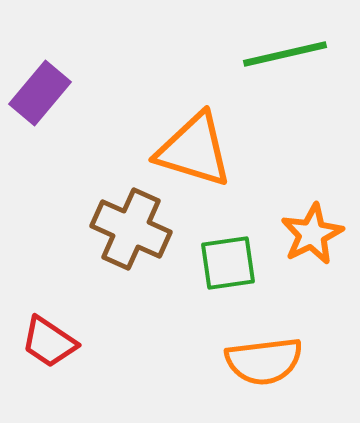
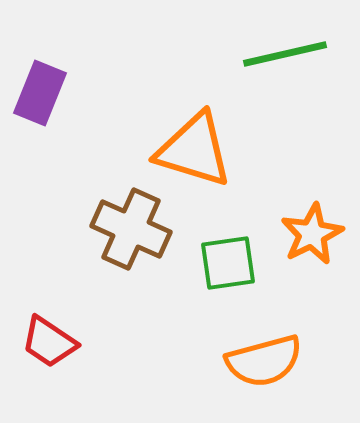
purple rectangle: rotated 18 degrees counterclockwise
orange semicircle: rotated 8 degrees counterclockwise
